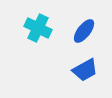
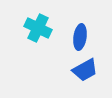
blue ellipse: moved 4 px left, 6 px down; rotated 30 degrees counterclockwise
